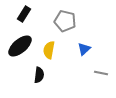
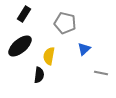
gray pentagon: moved 2 px down
yellow semicircle: moved 6 px down
